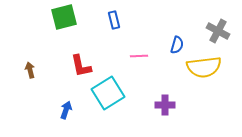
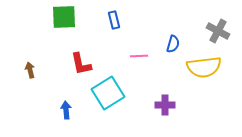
green square: rotated 12 degrees clockwise
blue semicircle: moved 4 px left, 1 px up
red L-shape: moved 2 px up
blue arrow: rotated 24 degrees counterclockwise
